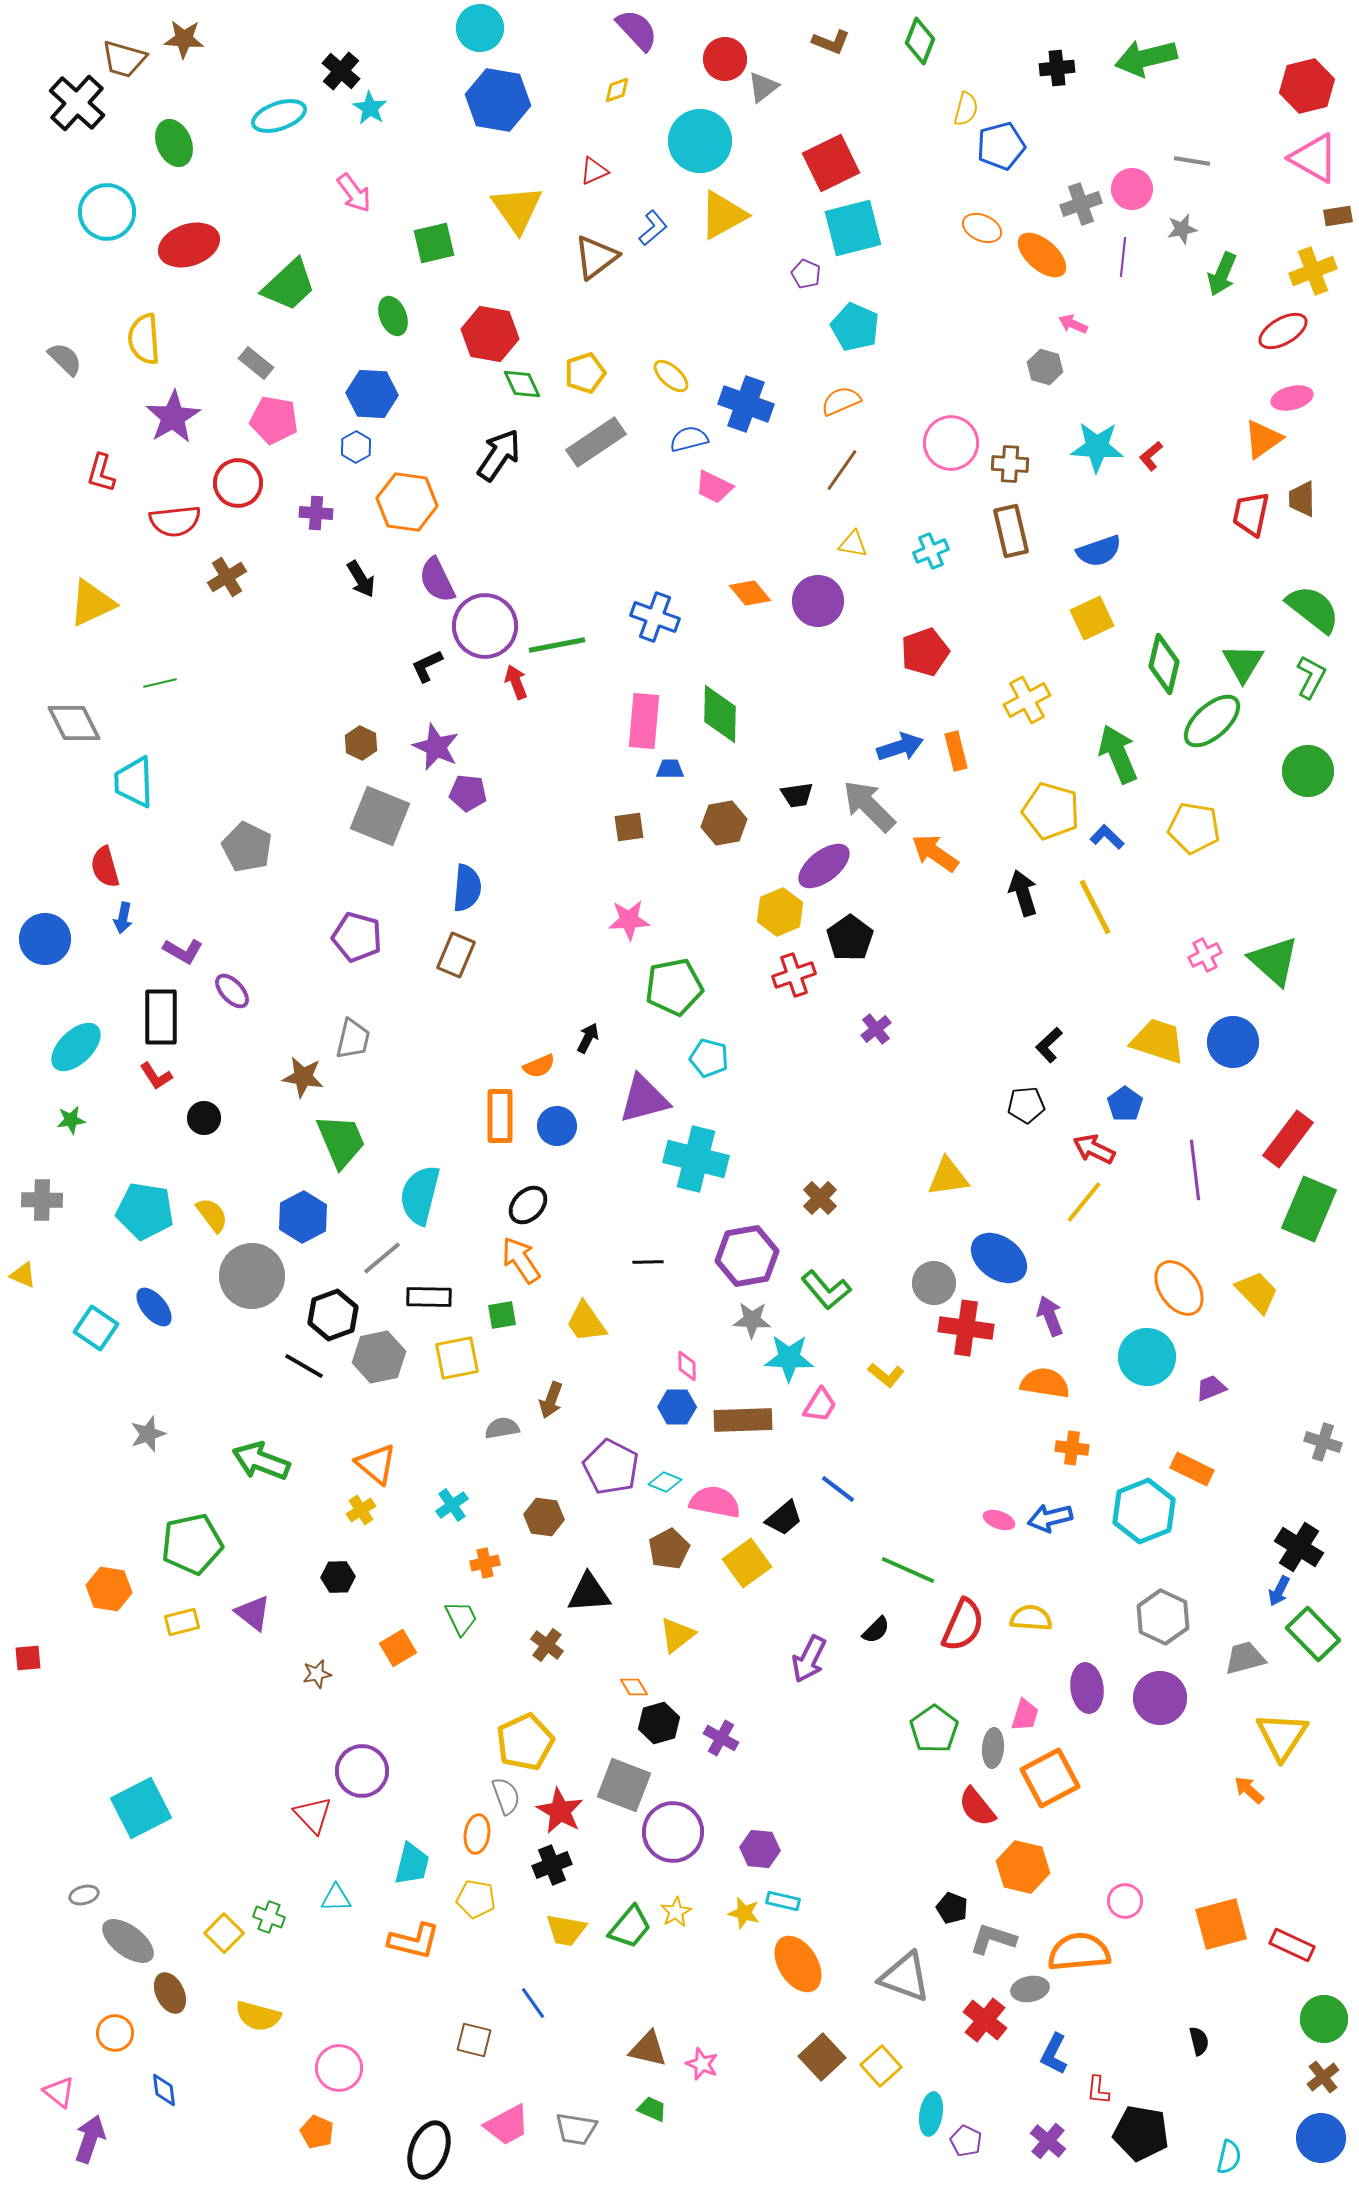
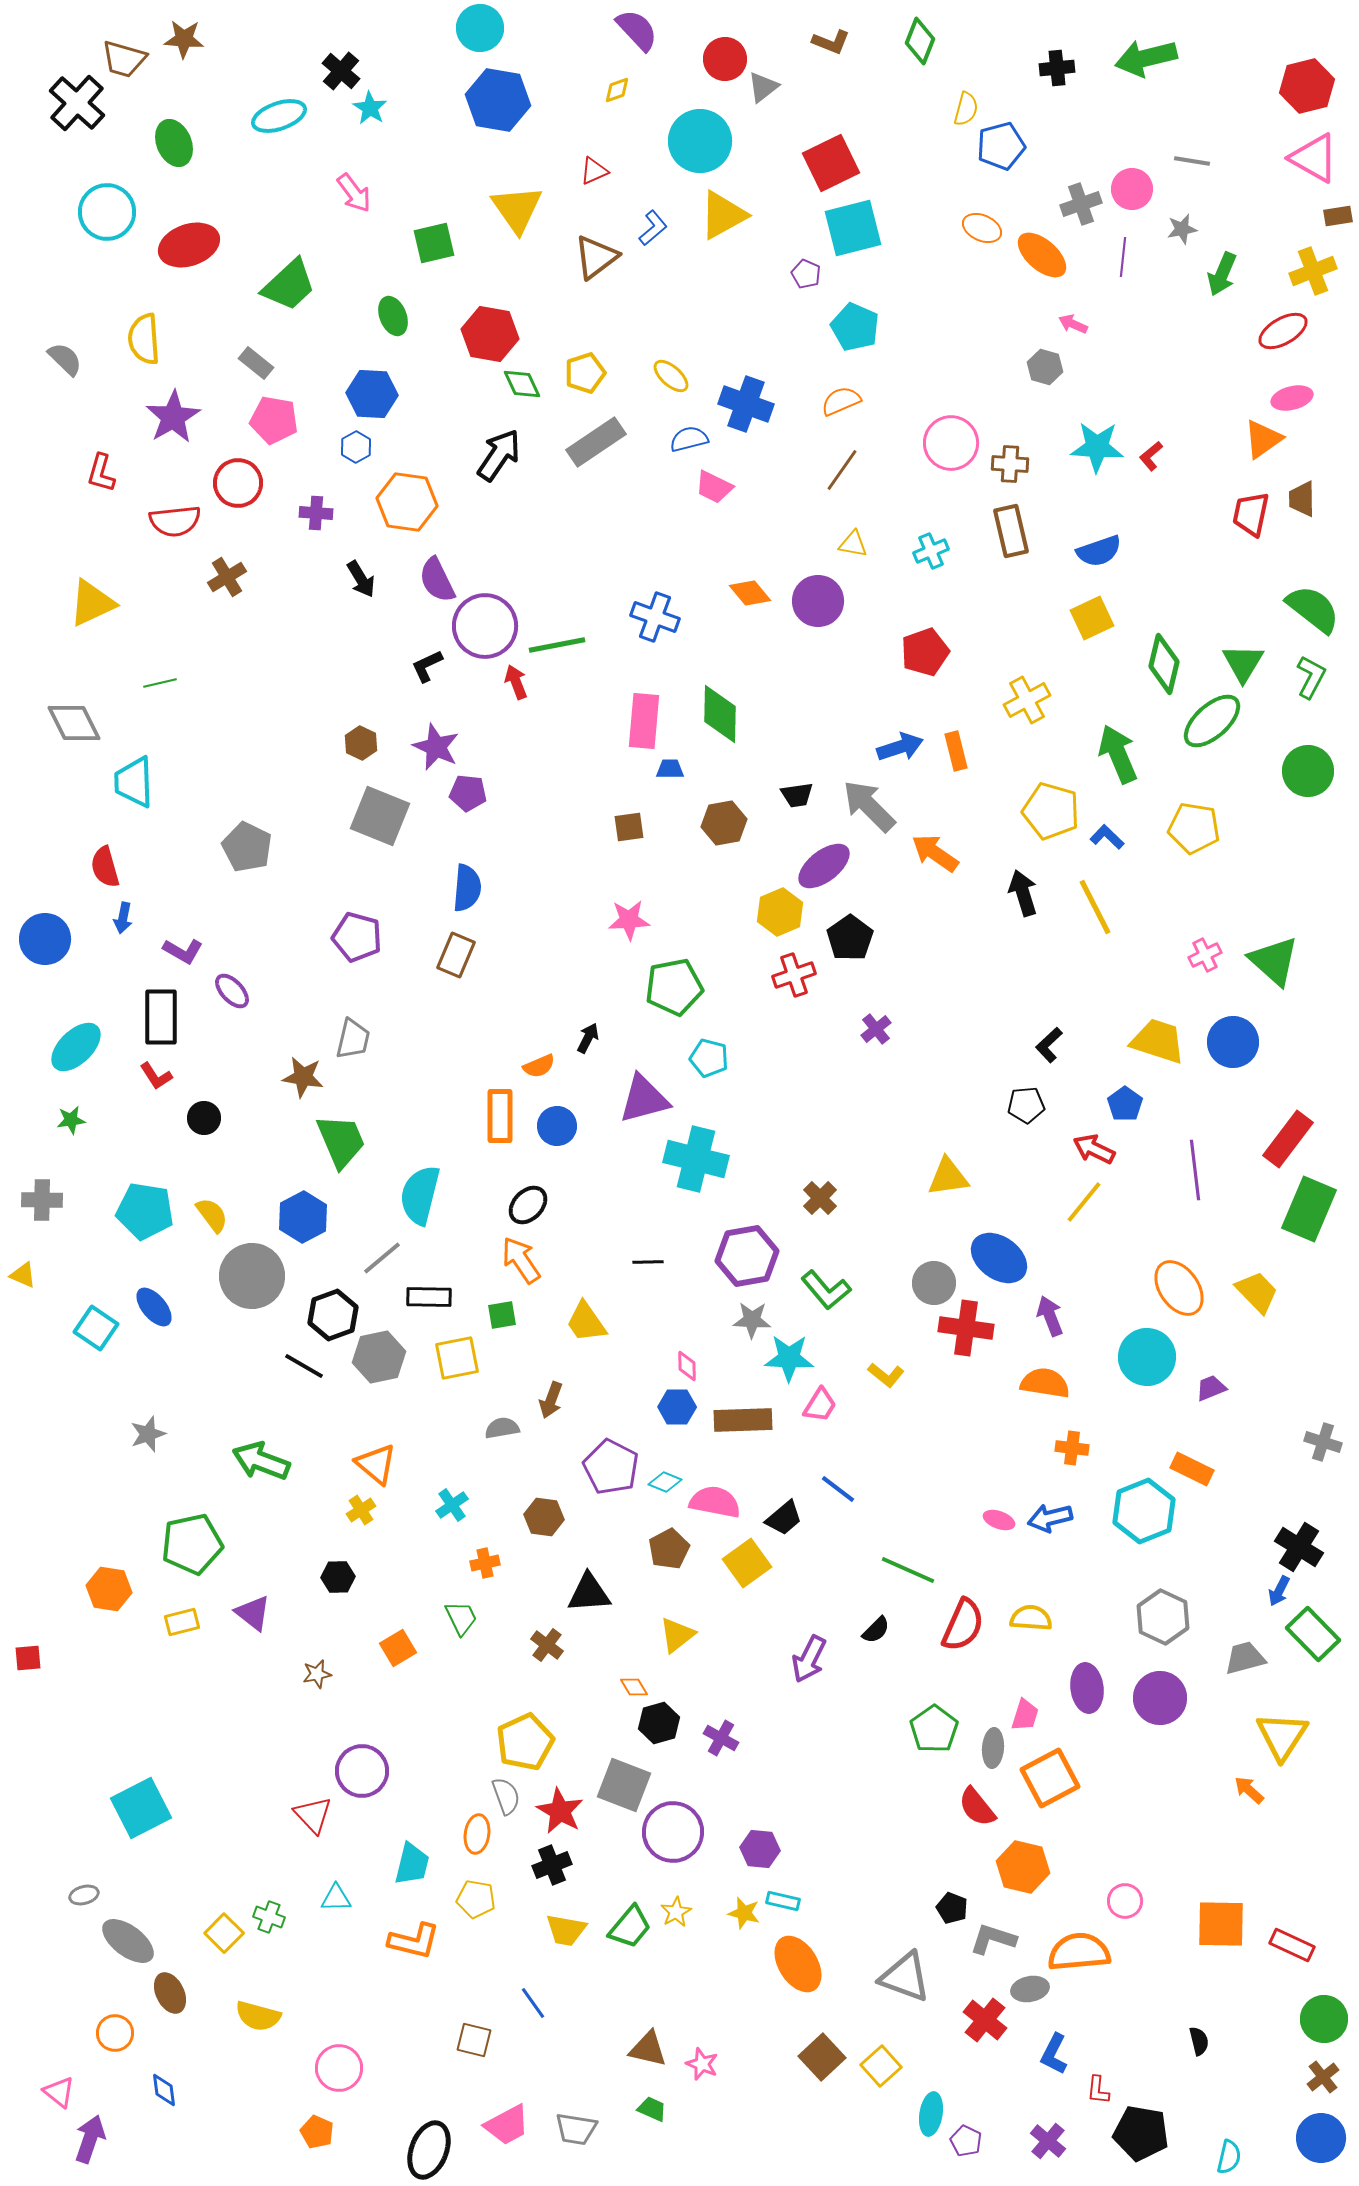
orange square at (1221, 1924): rotated 16 degrees clockwise
